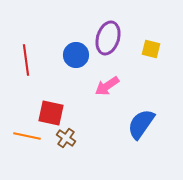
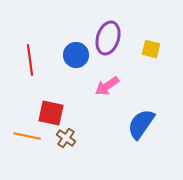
red line: moved 4 px right
